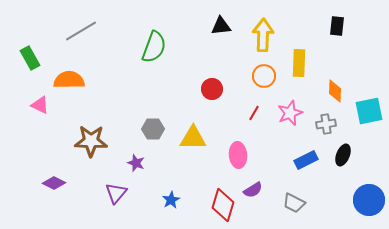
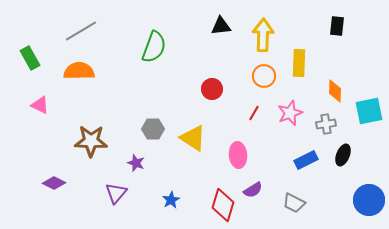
orange semicircle: moved 10 px right, 9 px up
yellow triangle: rotated 32 degrees clockwise
